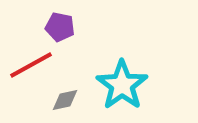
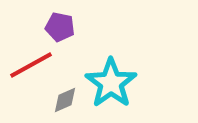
cyan star: moved 11 px left, 2 px up
gray diamond: rotated 12 degrees counterclockwise
